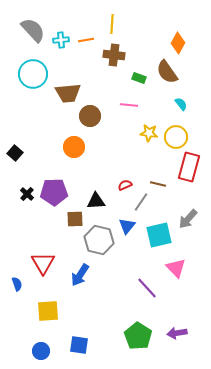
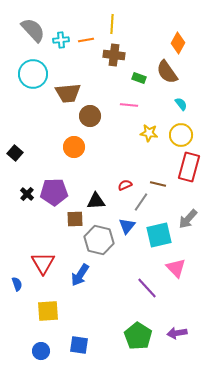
yellow circle: moved 5 px right, 2 px up
